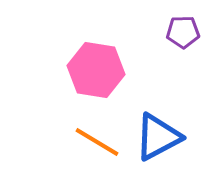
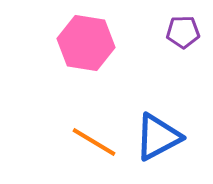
pink hexagon: moved 10 px left, 27 px up
orange line: moved 3 px left
